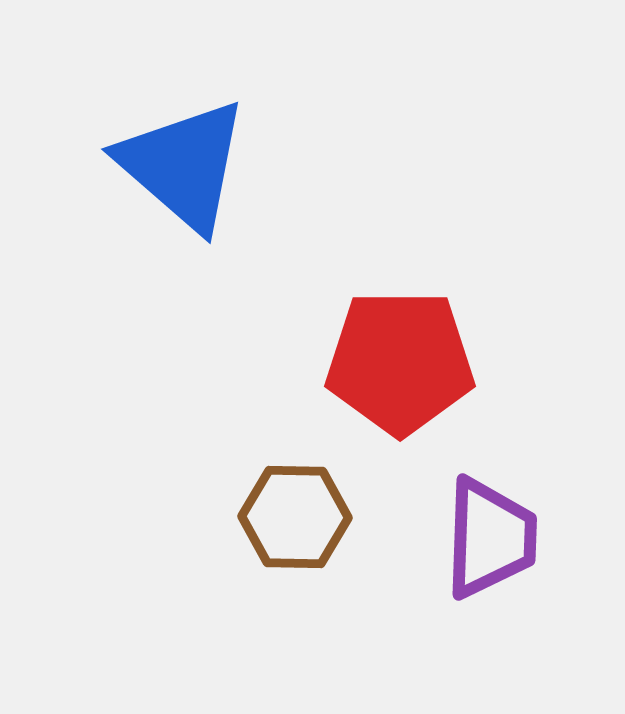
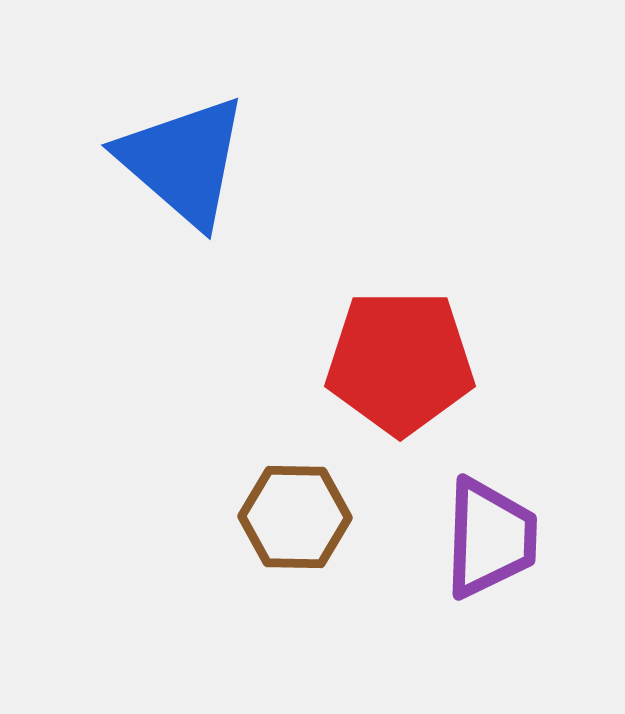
blue triangle: moved 4 px up
